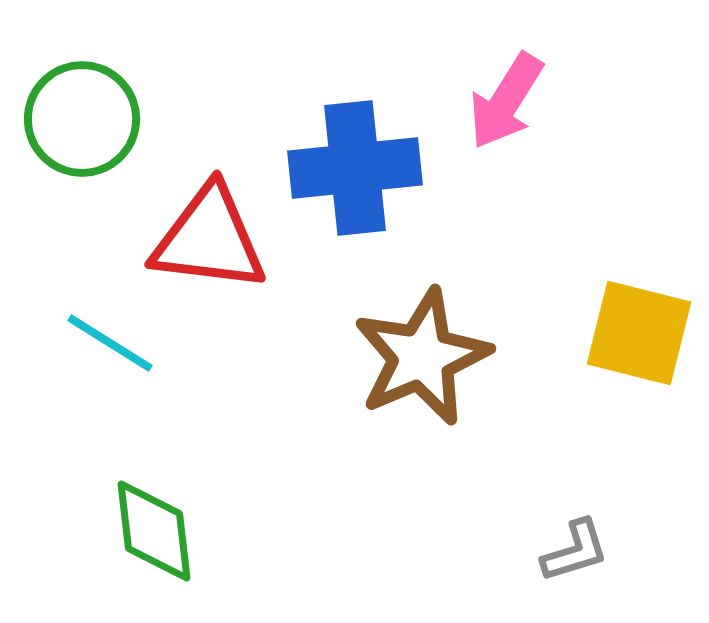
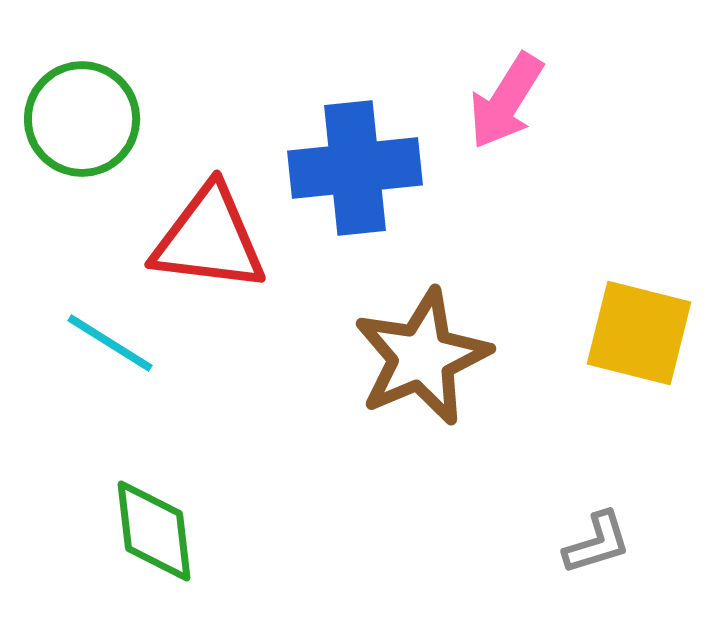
gray L-shape: moved 22 px right, 8 px up
